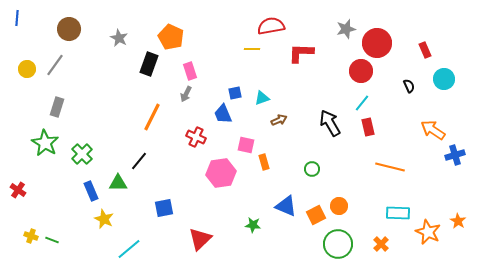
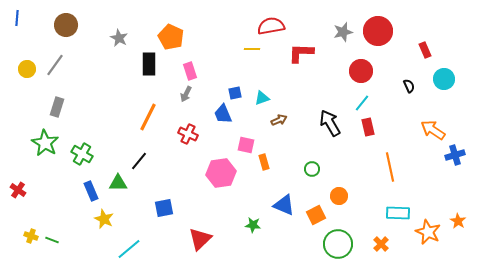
brown circle at (69, 29): moved 3 px left, 4 px up
gray star at (346, 29): moved 3 px left, 3 px down
red circle at (377, 43): moved 1 px right, 12 px up
black rectangle at (149, 64): rotated 20 degrees counterclockwise
orange line at (152, 117): moved 4 px left
red cross at (196, 137): moved 8 px left, 3 px up
green cross at (82, 154): rotated 15 degrees counterclockwise
orange line at (390, 167): rotated 64 degrees clockwise
blue triangle at (286, 206): moved 2 px left, 1 px up
orange circle at (339, 206): moved 10 px up
